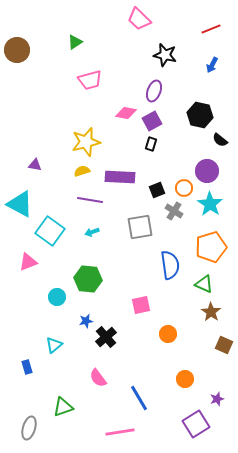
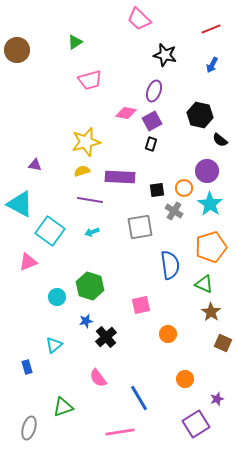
black square at (157, 190): rotated 14 degrees clockwise
green hexagon at (88, 279): moved 2 px right, 7 px down; rotated 12 degrees clockwise
brown square at (224, 345): moved 1 px left, 2 px up
